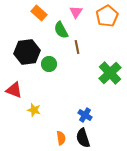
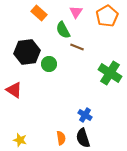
green semicircle: moved 2 px right
brown line: rotated 56 degrees counterclockwise
green cross: rotated 15 degrees counterclockwise
red triangle: rotated 12 degrees clockwise
yellow star: moved 14 px left, 30 px down
